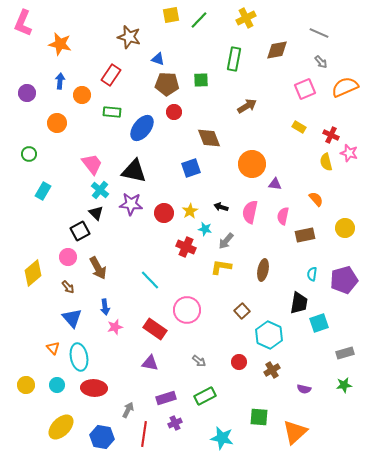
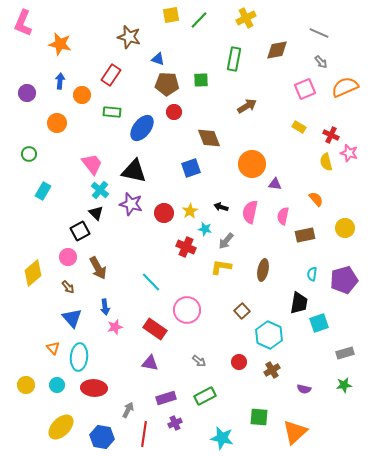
purple star at (131, 204): rotated 10 degrees clockwise
cyan line at (150, 280): moved 1 px right, 2 px down
cyan ellipse at (79, 357): rotated 16 degrees clockwise
